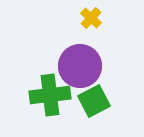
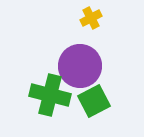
yellow cross: rotated 20 degrees clockwise
green cross: rotated 21 degrees clockwise
